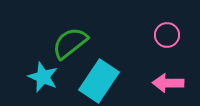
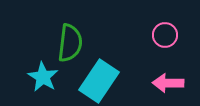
pink circle: moved 2 px left
green semicircle: rotated 135 degrees clockwise
cyan star: rotated 8 degrees clockwise
